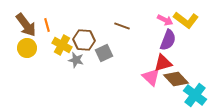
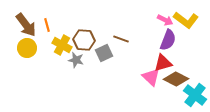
brown line: moved 1 px left, 13 px down
brown diamond: rotated 20 degrees counterclockwise
